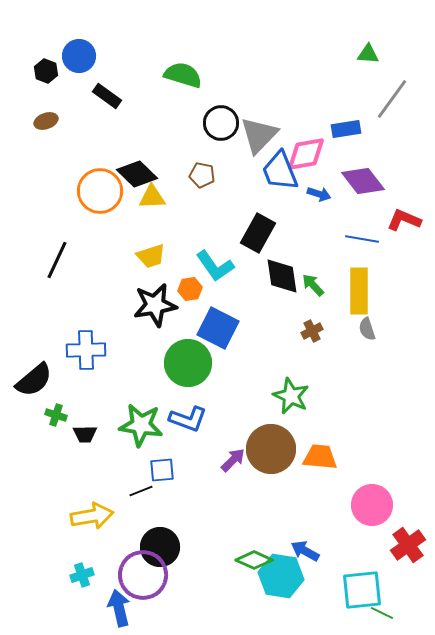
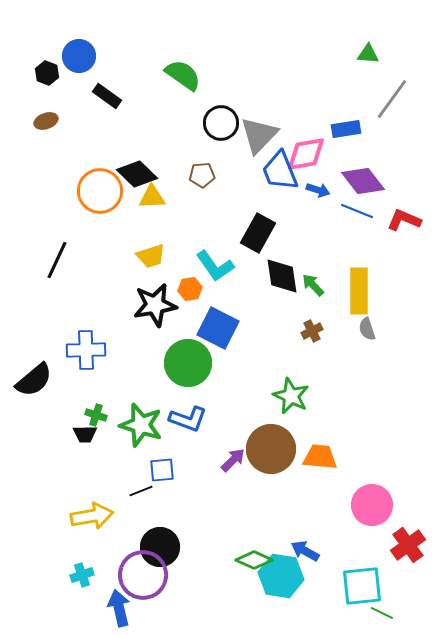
black hexagon at (46, 71): moved 1 px right, 2 px down
green semicircle at (183, 75): rotated 18 degrees clockwise
brown pentagon at (202, 175): rotated 15 degrees counterclockwise
blue arrow at (319, 194): moved 1 px left, 4 px up
blue line at (362, 239): moved 5 px left, 28 px up; rotated 12 degrees clockwise
green cross at (56, 415): moved 40 px right
green star at (141, 425): rotated 9 degrees clockwise
cyan square at (362, 590): moved 4 px up
